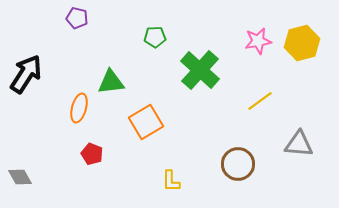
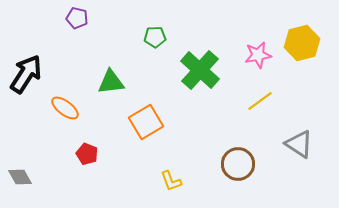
pink star: moved 14 px down
orange ellipse: moved 14 px left; rotated 68 degrees counterclockwise
gray triangle: rotated 28 degrees clockwise
red pentagon: moved 5 px left
yellow L-shape: rotated 20 degrees counterclockwise
